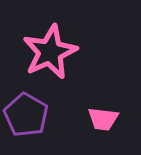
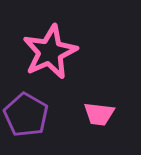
pink trapezoid: moved 4 px left, 5 px up
